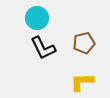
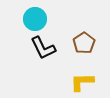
cyan circle: moved 2 px left, 1 px down
brown pentagon: rotated 20 degrees counterclockwise
